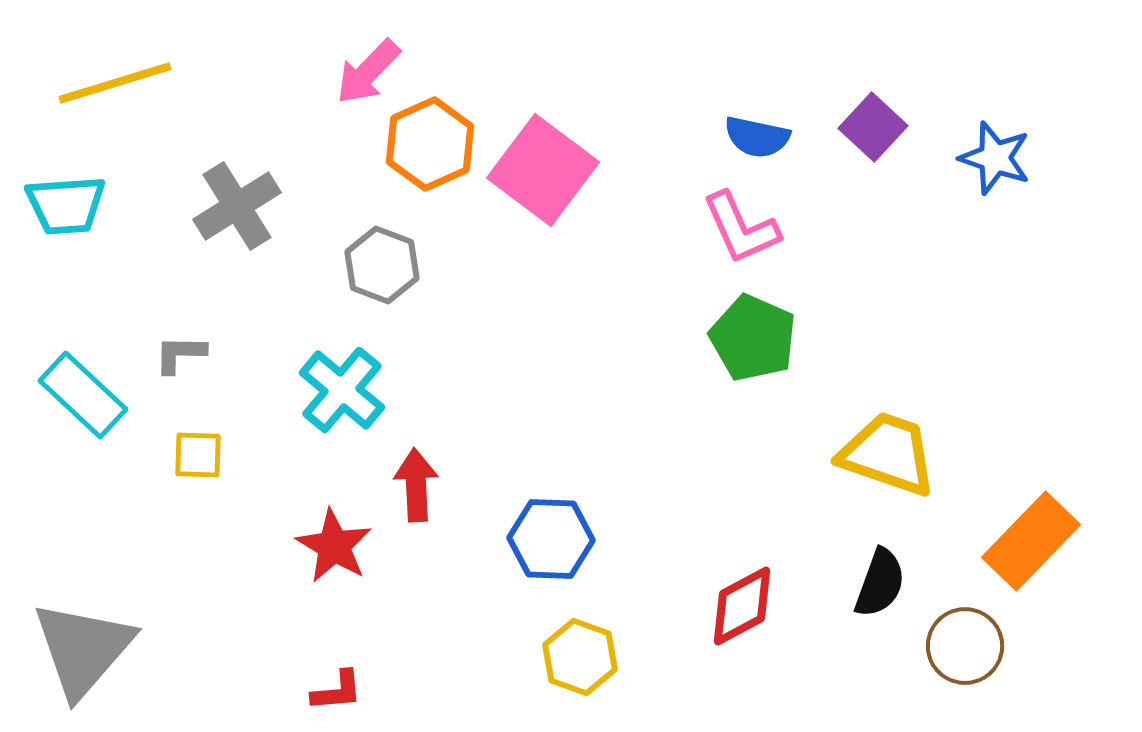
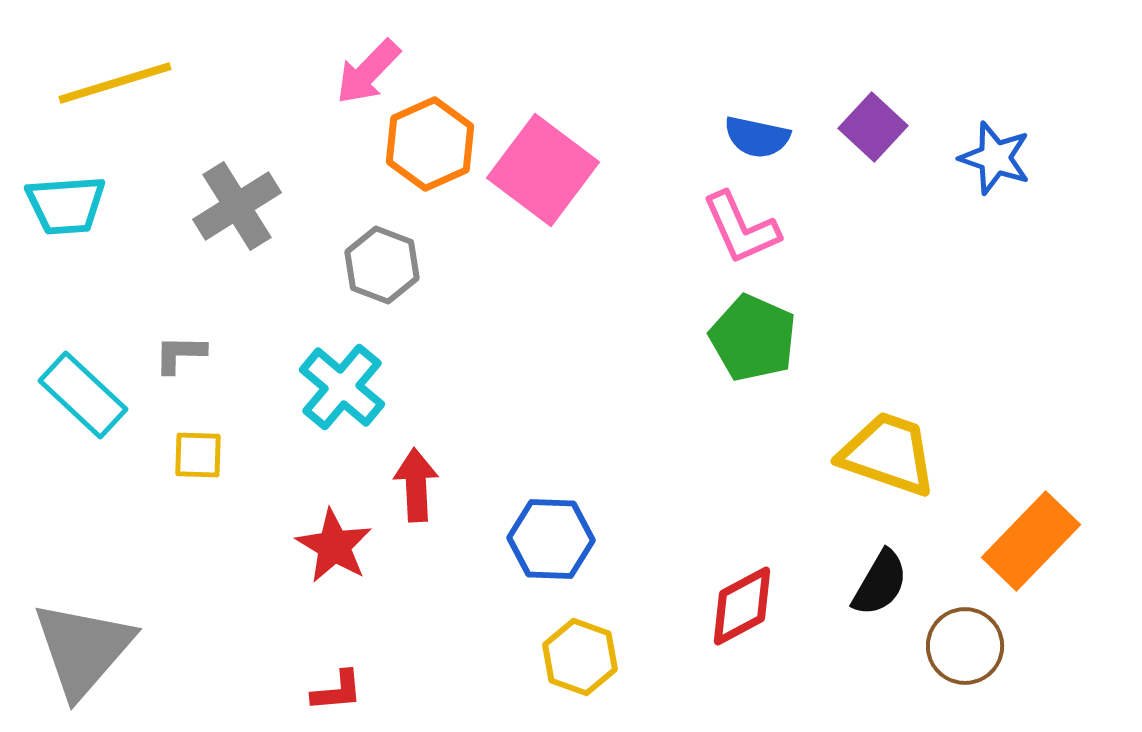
cyan cross: moved 3 px up
black semicircle: rotated 10 degrees clockwise
